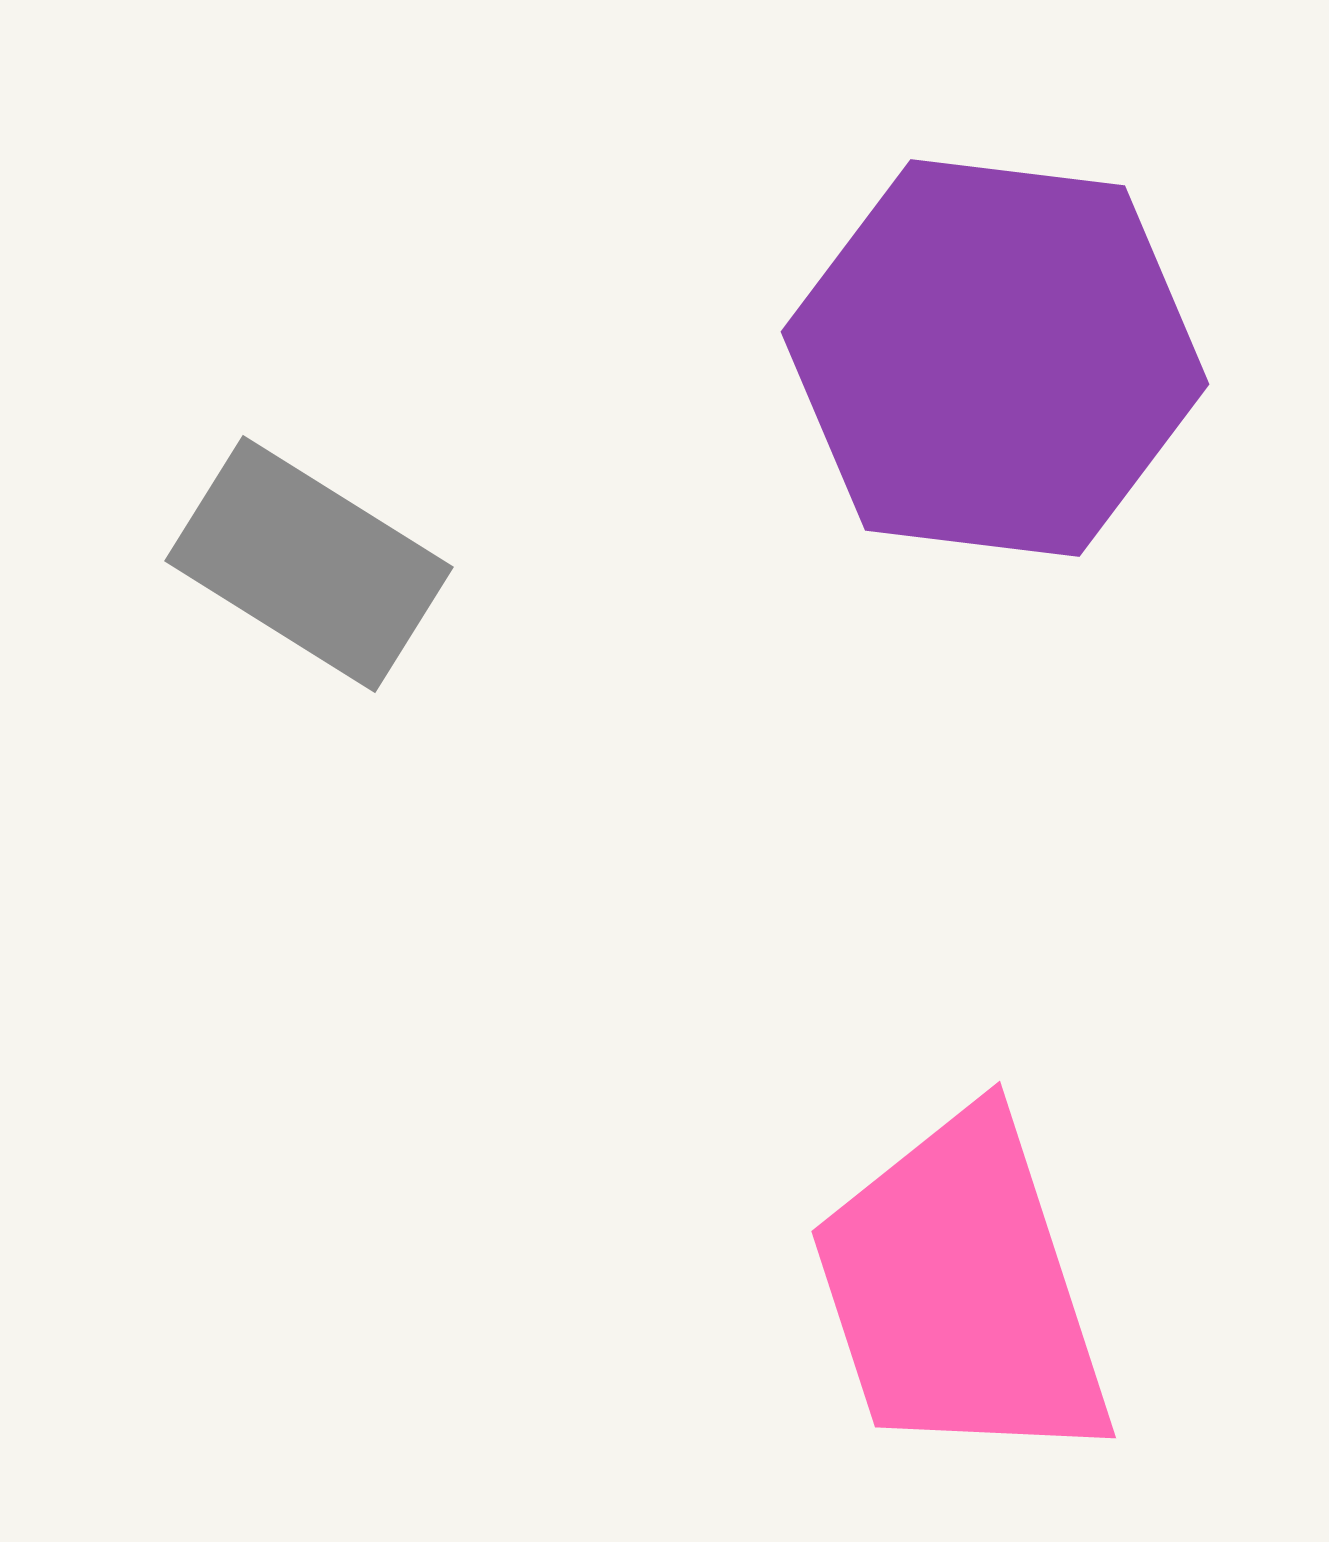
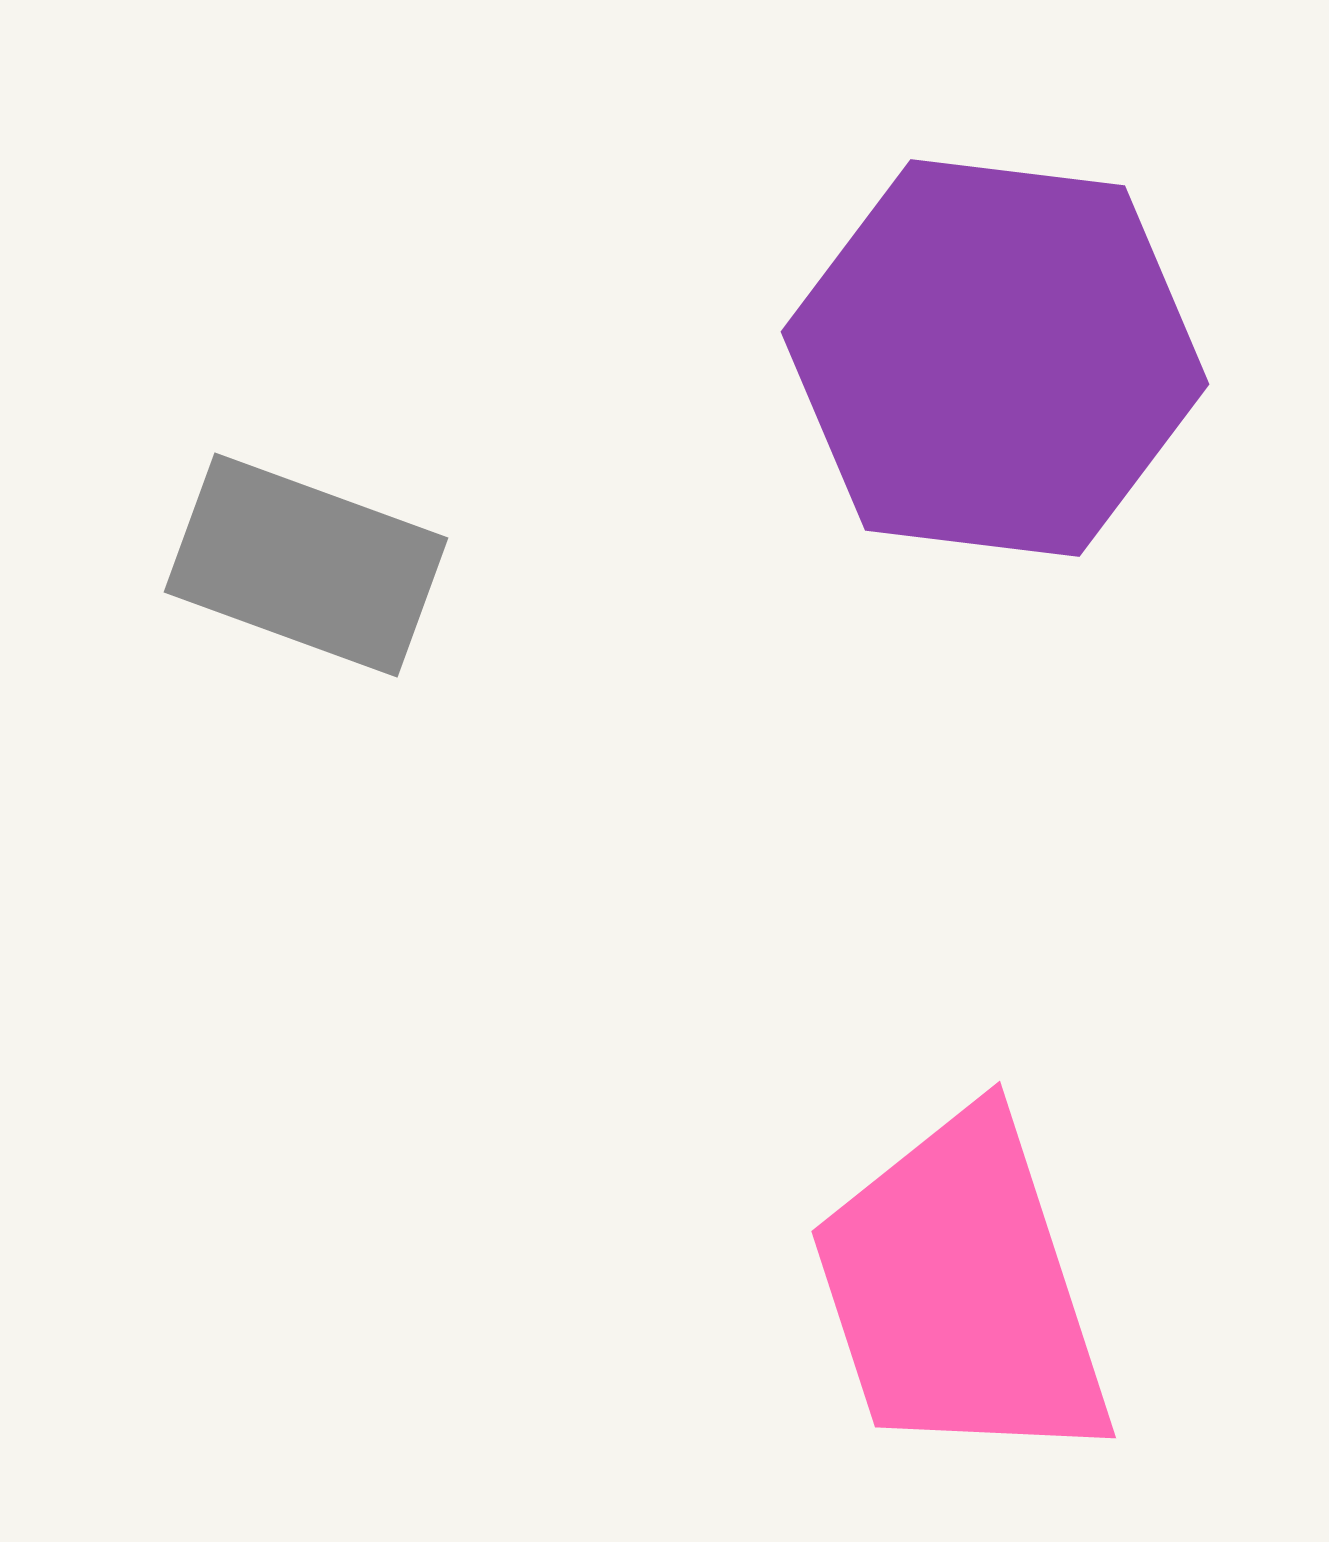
gray rectangle: moved 3 px left, 1 px down; rotated 12 degrees counterclockwise
